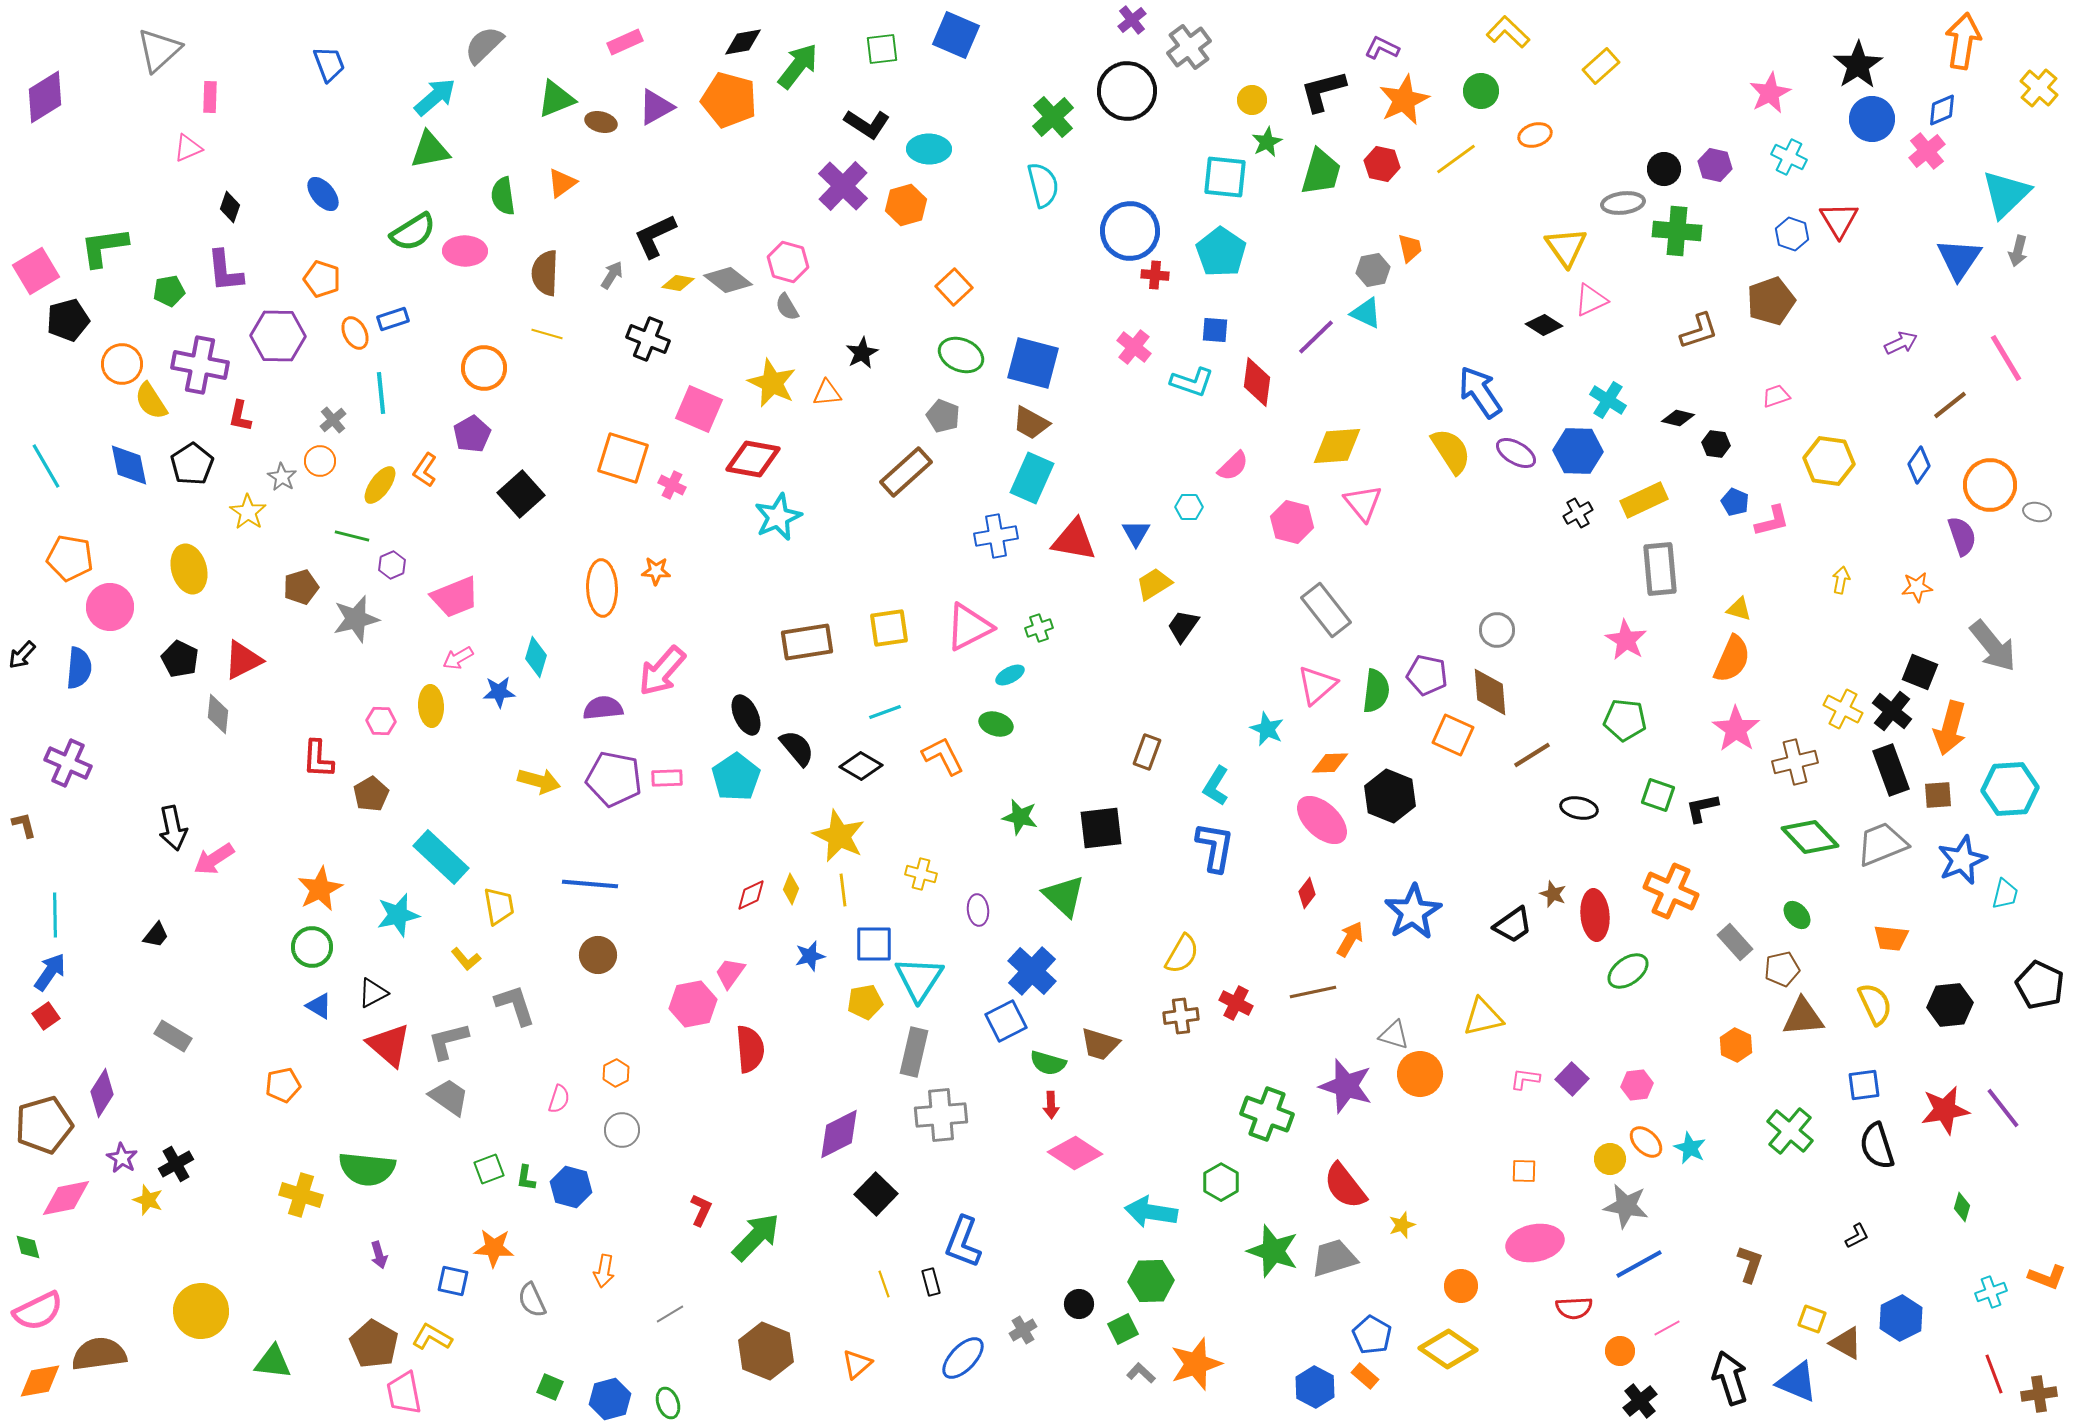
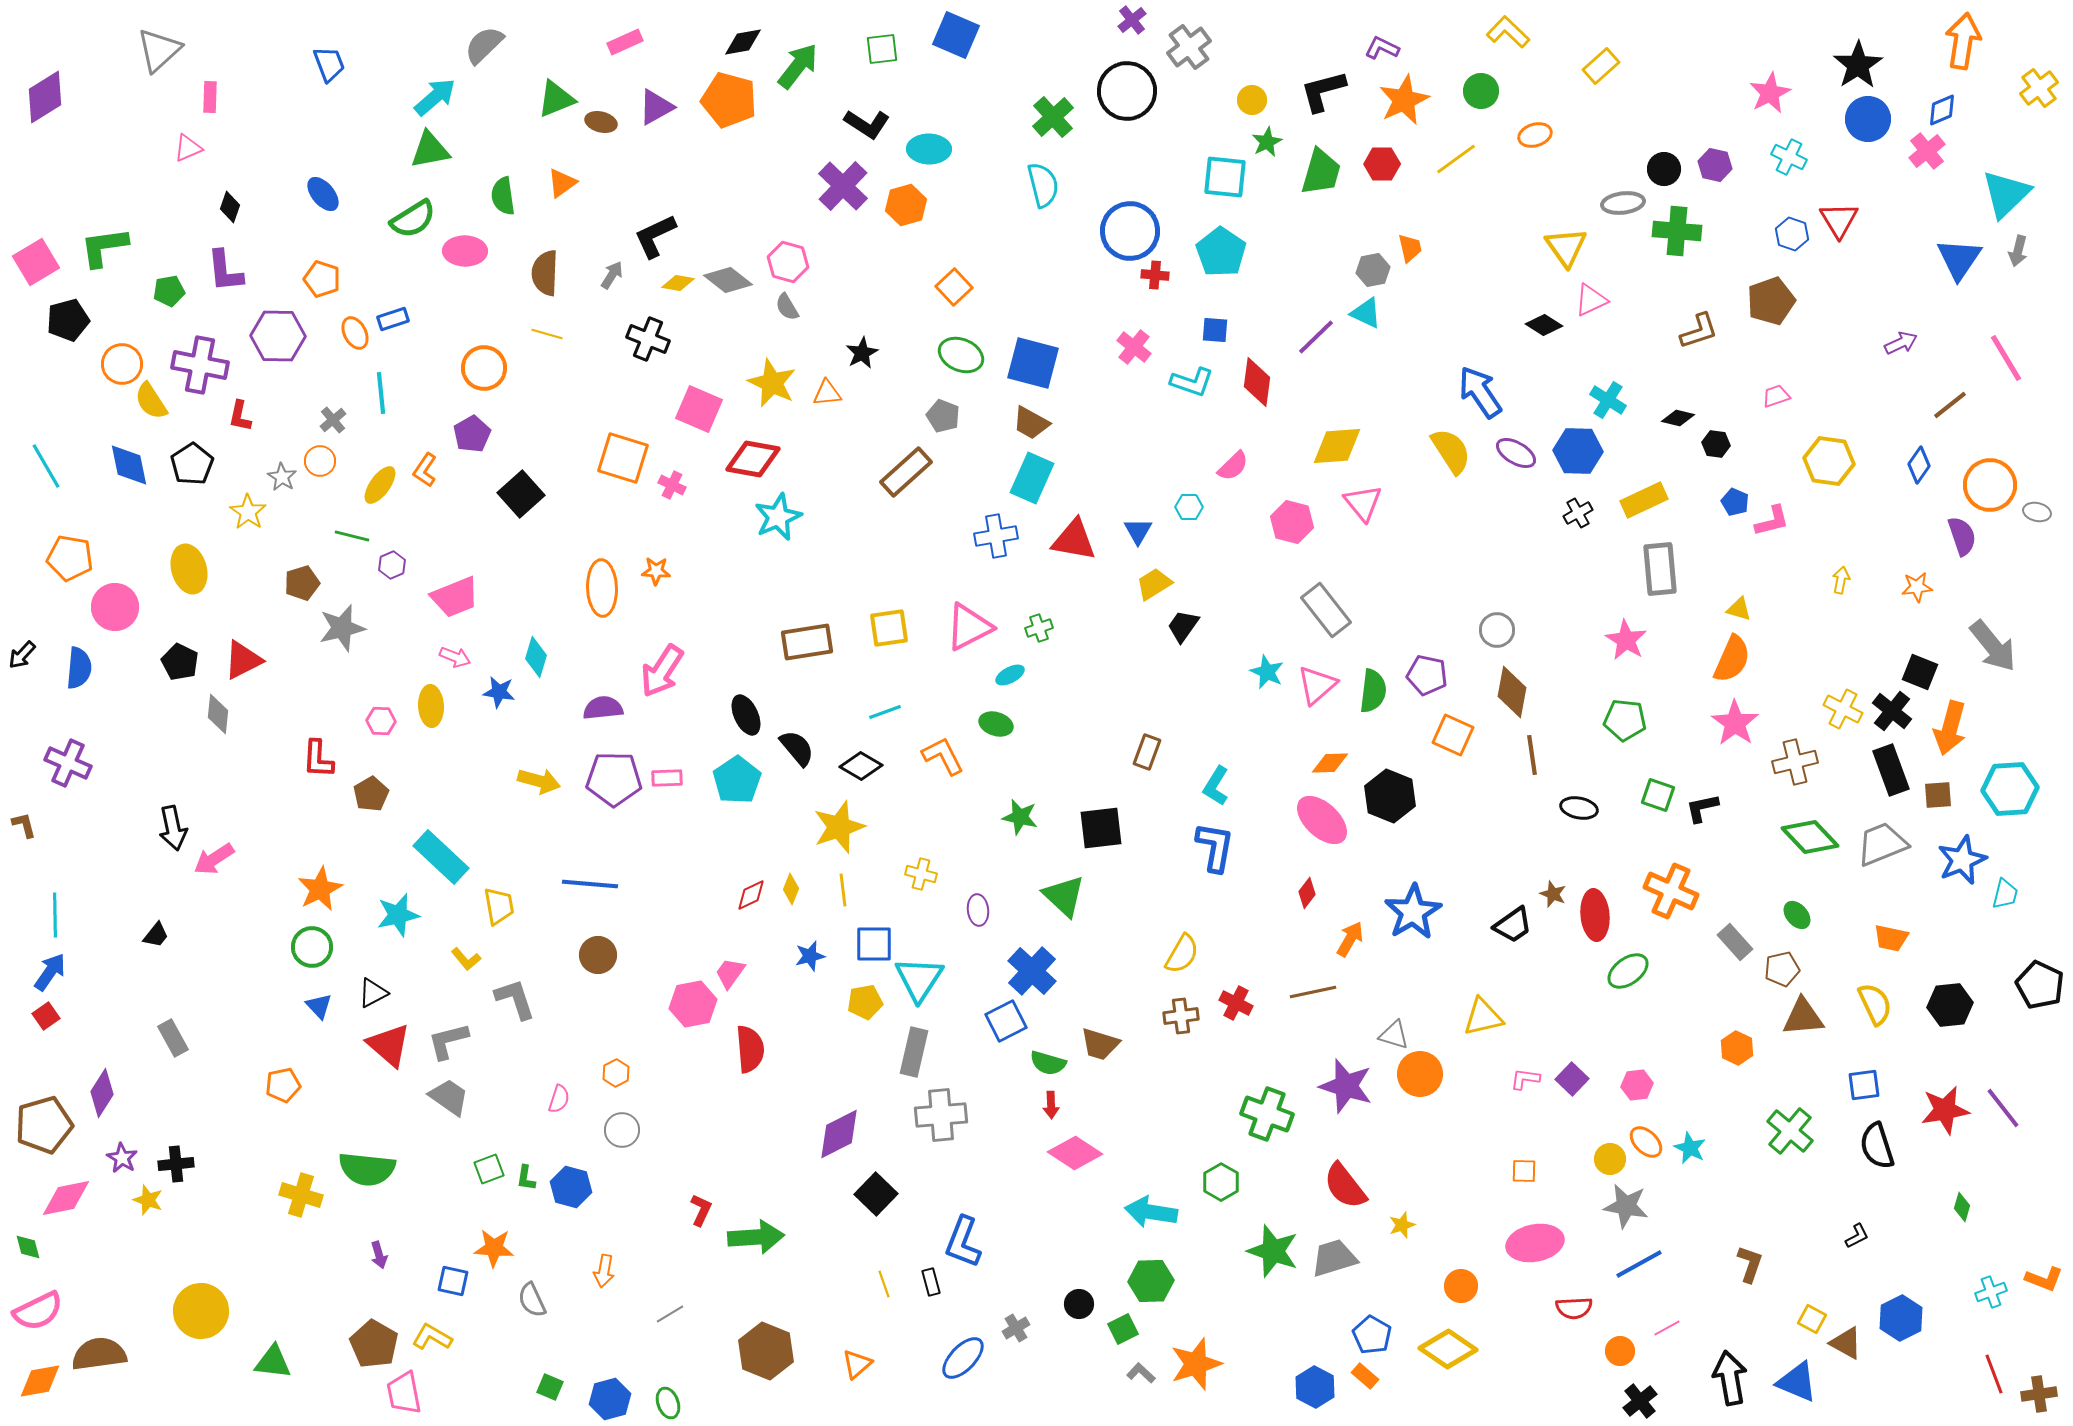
yellow cross at (2039, 88): rotated 12 degrees clockwise
blue circle at (1872, 119): moved 4 px left
red hexagon at (1382, 164): rotated 12 degrees counterclockwise
green semicircle at (413, 232): moved 13 px up
pink square at (36, 271): moved 9 px up
blue triangle at (1136, 533): moved 2 px right, 2 px up
brown pentagon at (301, 587): moved 1 px right, 4 px up
pink circle at (110, 607): moved 5 px right
gray star at (356, 619): moved 14 px left, 9 px down
pink arrow at (458, 658): moved 3 px left, 1 px up; rotated 128 degrees counterclockwise
black pentagon at (180, 659): moved 3 px down
pink arrow at (662, 671): rotated 8 degrees counterclockwise
green semicircle at (1376, 691): moved 3 px left
blue star at (499, 692): rotated 12 degrees clockwise
brown diamond at (1490, 692): moved 22 px right; rotated 15 degrees clockwise
cyan star at (1267, 729): moved 57 px up
pink star at (1736, 729): moved 1 px left, 6 px up
brown line at (1532, 755): rotated 66 degrees counterclockwise
cyan pentagon at (736, 777): moved 1 px right, 3 px down
purple pentagon at (614, 779): rotated 10 degrees counterclockwise
yellow star at (839, 836): moved 9 px up; rotated 28 degrees clockwise
orange trapezoid at (1891, 938): rotated 6 degrees clockwise
gray L-shape at (515, 1005): moved 6 px up
blue triangle at (319, 1006): rotated 16 degrees clockwise
gray rectangle at (173, 1036): moved 2 px down; rotated 30 degrees clockwise
orange hexagon at (1736, 1045): moved 1 px right, 3 px down
black cross at (176, 1164): rotated 24 degrees clockwise
green arrow at (756, 1237): rotated 42 degrees clockwise
orange L-shape at (2047, 1277): moved 3 px left, 2 px down
yellow square at (1812, 1319): rotated 8 degrees clockwise
gray cross at (1023, 1330): moved 7 px left, 2 px up
black arrow at (1730, 1378): rotated 8 degrees clockwise
